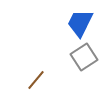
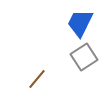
brown line: moved 1 px right, 1 px up
